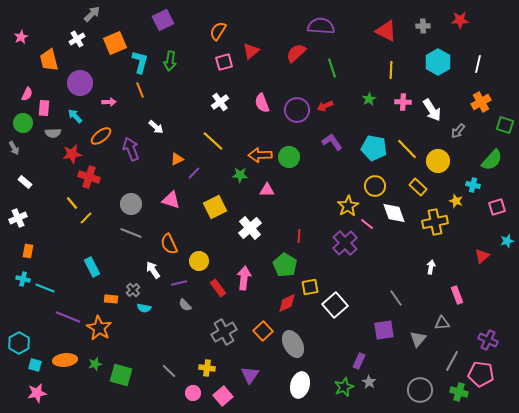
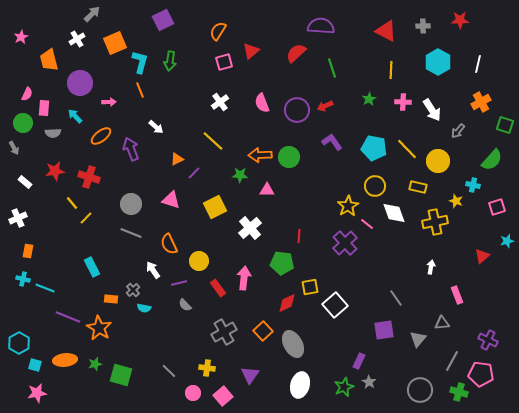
red star at (72, 154): moved 17 px left, 17 px down
yellow rectangle at (418, 187): rotated 30 degrees counterclockwise
green pentagon at (285, 265): moved 3 px left, 2 px up; rotated 25 degrees counterclockwise
